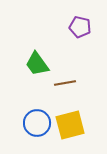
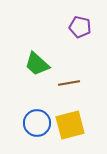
green trapezoid: rotated 12 degrees counterclockwise
brown line: moved 4 px right
